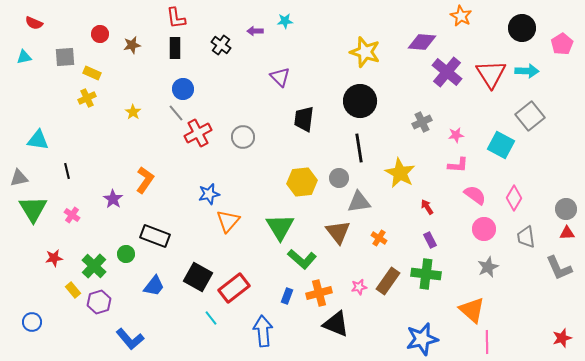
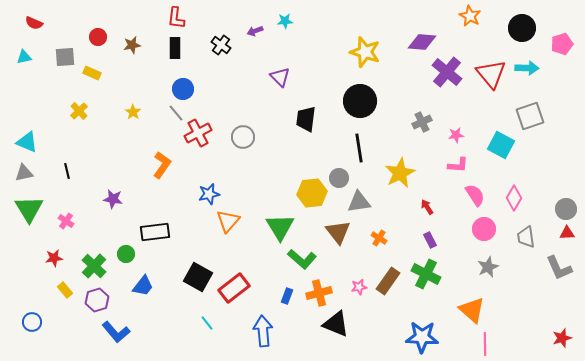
orange star at (461, 16): moved 9 px right
red L-shape at (176, 18): rotated 15 degrees clockwise
purple arrow at (255, 31): rotated 21 degrees counterclockwise
red circle at (100, 34): moved 2 px left, 3 px down
pink pentagon at (562, 44): rotated 15 degrees clockwise
cyan arrow at (527, 71): moved 3 px up
red triangle at (491, 74): rotated 8 degrees counterclockwise
yellow cross at (87, 98): moved 8 px left, 13 px down; rotated 18 degrees counterclockwise
gray square at (530, 116): rotated 20 degrees clockwise
black trapezoid at (304, 119): moved 2 px right
cyan triangle at (38, 140): moved 11 px left, 2 px down; rotated 15 degrees clockwise
yellow star at (400, 173): rotated 16 degrees clockwise
gray triangle at (19, 178): moved 5 px right, 5 px up
orange L-shape at (145, 180): moved 17 px right, 15 px up
yellow hexagon at (302, 182): moved 10 px right, 11 px down
pink semicircle at (475, 195): rotated 20 degrees clockwise
purple star at (113, 199): rotated 24 degrees counterclockwise
green triangle at (33, 209): moved 4 px left
pink cross at (72, 215): moved 6 px left, 6 px down
black rectangle at (155, 236): moved 4 px up; rotated 28 degrees counterclockwise
green cross at (426, 274): rotated 20 degrees clockwise
blue trapezoid at (154, 286): moved 11 px left
yellow rectangle at (73, 290): moved 8 px left
purple hexagon at (99, 302): moved 2 px left, 2 px up
cyan line at (211, 318): moved 4 px left, 5 px down
blue L-shape at (130, 339): moved 14 px left, 7 px up
blue star at (422, 339): moved 2 px up; rotated 16 degrees clockwise
pink line at (487, 342): moved 2 px left, 2 px down
